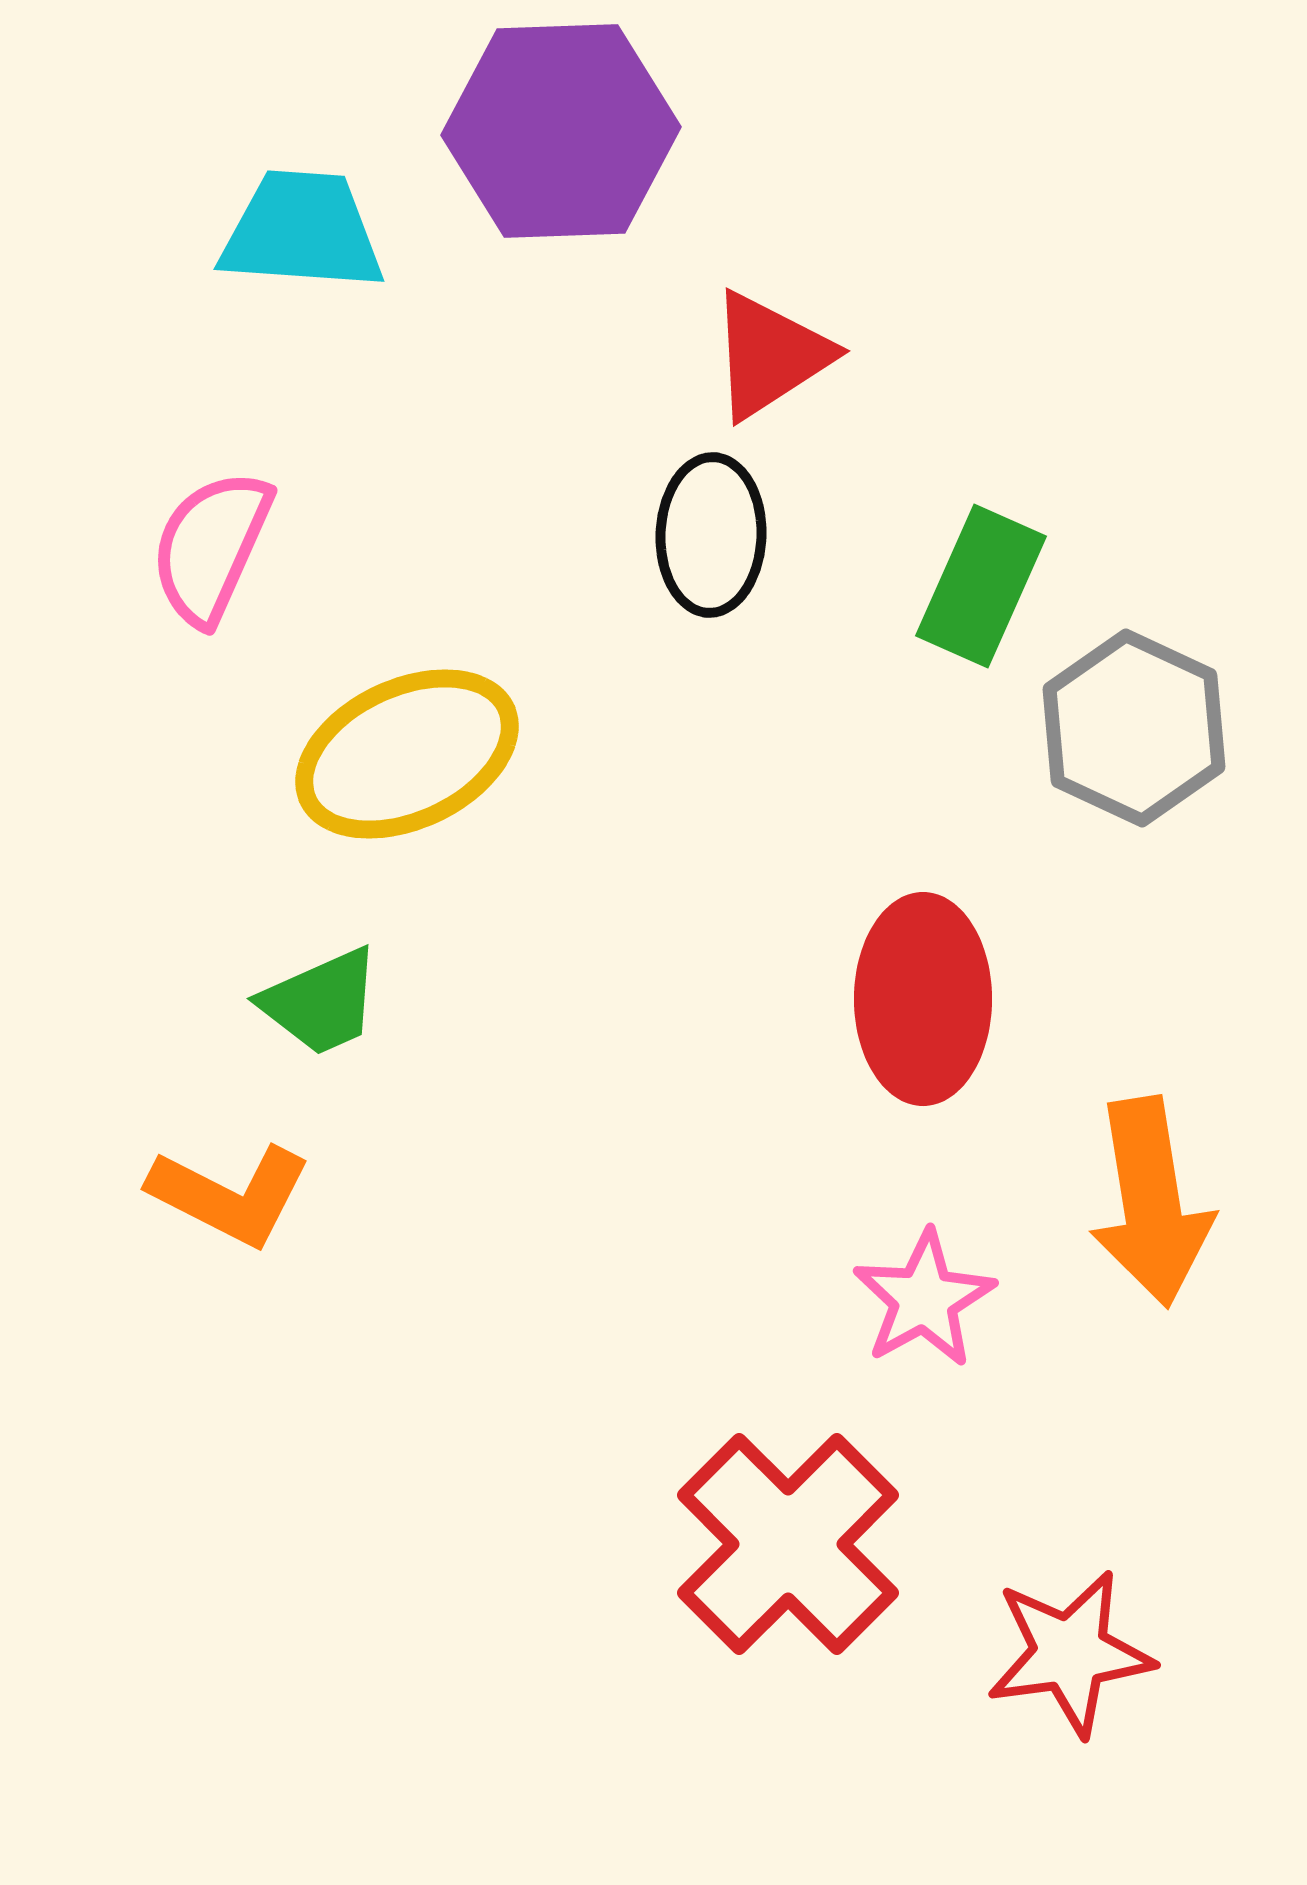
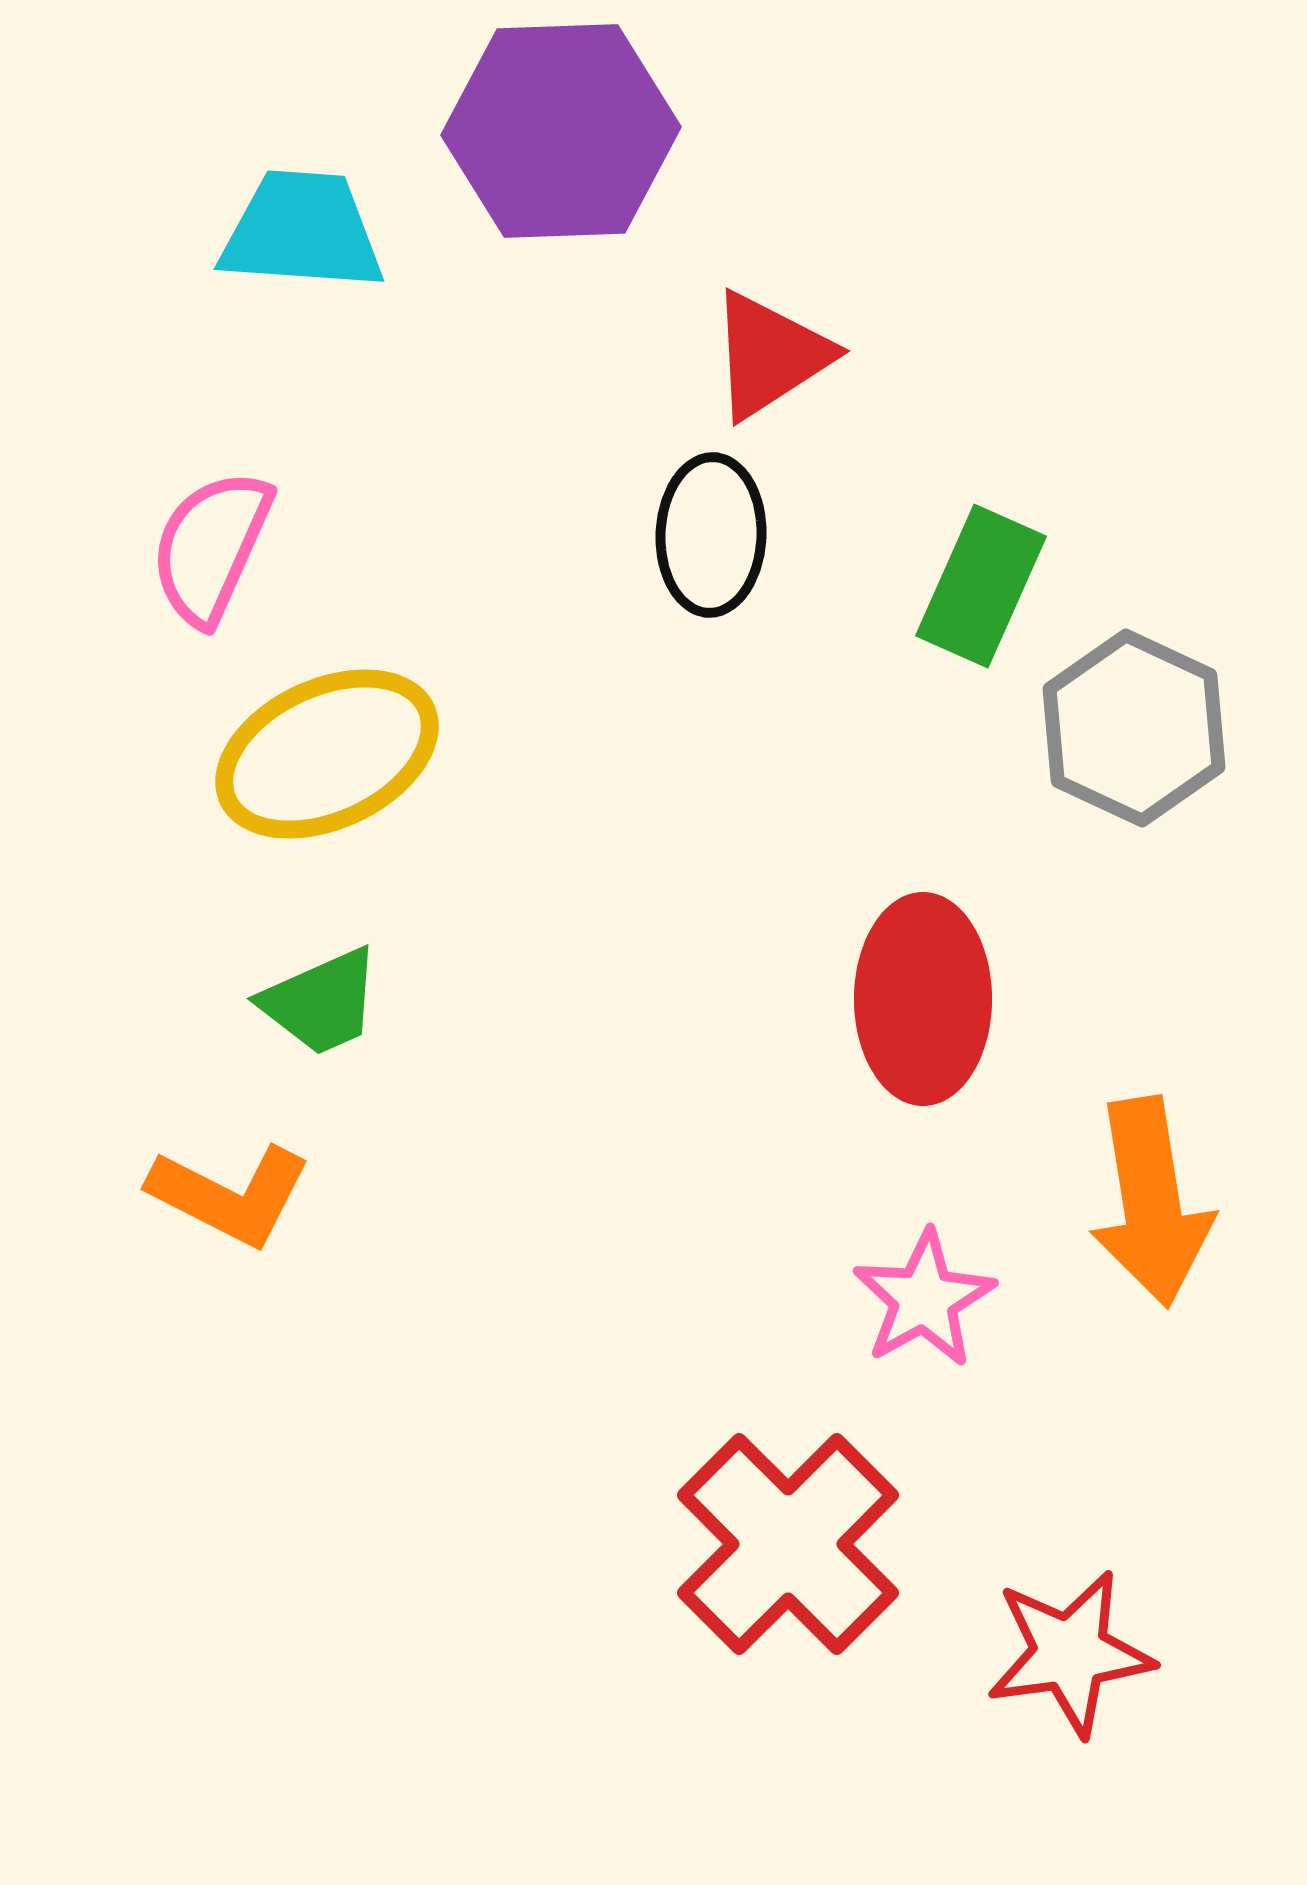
yellow ellipse: moved 80 px left
